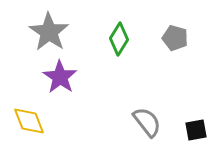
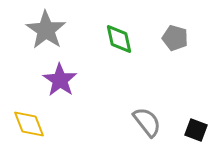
gray star: moved 3 px left, 2 px up
green diamond: rotated 44 degrees counterclockwise
purple star: moved 3 px down
yellow diamond: moved 3 px down
black square: rotated 30 degrees clockwise
